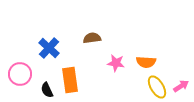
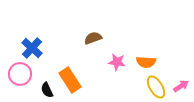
brown semicircle: moved 1 px right; rotated 12 degrees counterclockwise
blue cross: moved 17 px left
pink star: moved 1 px right, 1 px up
orange rectangle: rotated 25 degrees counterclockwise
yellow ellipse: moved 1 px left
